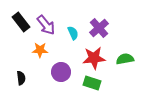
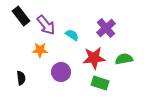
black rectangle: moved 6 px up
purple cross: moved 7 px right
cyan semicircle: moved 1 px left, 2 px down; rotated 32 degrees counterclockwise
green semicircle: moved 1 px left
green rectangle: moved 8 px right
